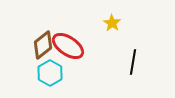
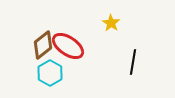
yellow star: moved 1 px left
